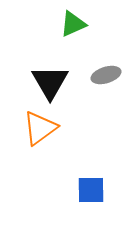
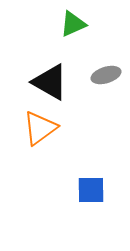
black triangle: rotated 30 degrees counterclockwise
